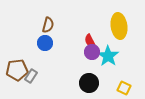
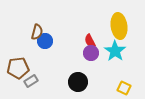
brown semicircle: moved 11 px left, 7 px down
blue circle: moved 2 px up
purple circle: moved 1 px left, 1 px down
cyan star: moved 7 px right, 5 px up
brown pentagon: moved 1 px right, 2 px up
gray rectangle: moved 5 px down; rotated 24 degrees clockwise
black circle: moved 11 px left, 1 px up
